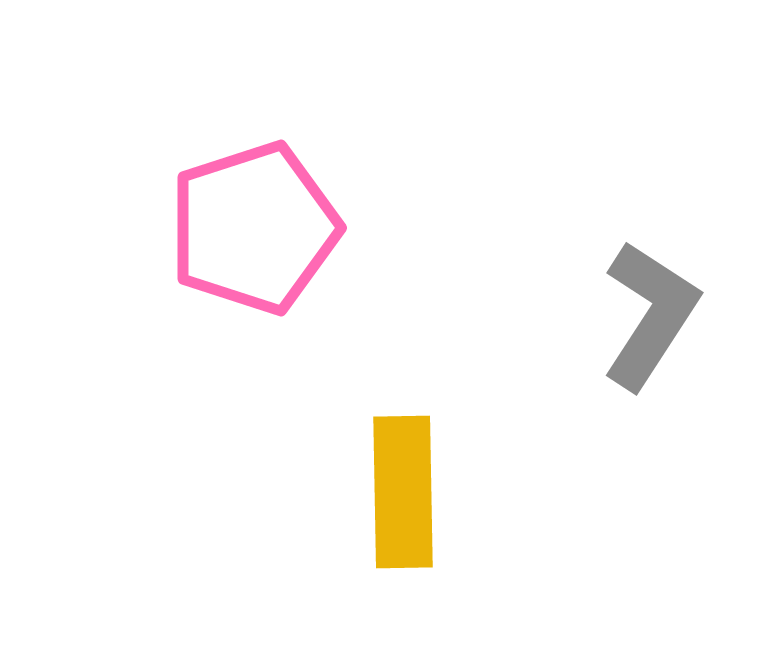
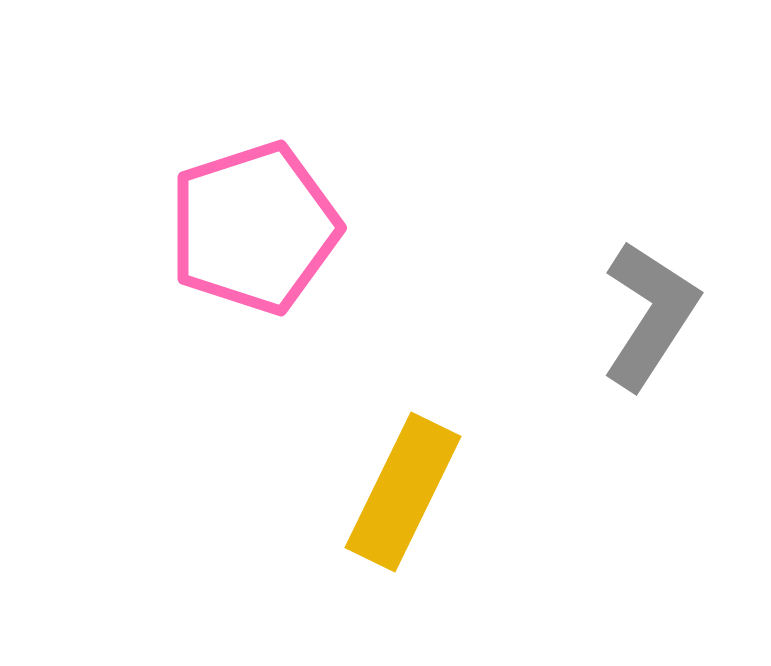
yellow rectangle: rotated 27 degrees clockwise
